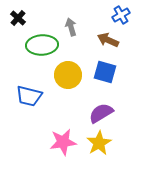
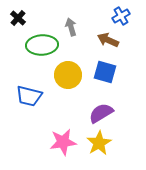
blue cross: moved 1 px down
